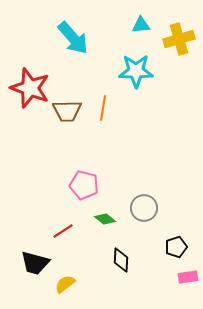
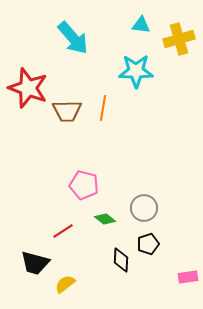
cyan triangle: rotated 12 degrees clockwise
red star: moved 2 px left
black pentagon: moved 28 px left, 3 px up
